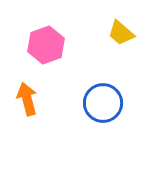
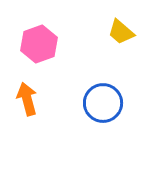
yellow trapezoid: moved 1 px up
pink hexagon: moved 7 px left, 1 px up
